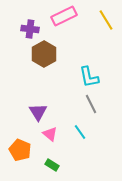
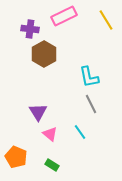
orange pentagon: moved 4 px left, 7 px down
